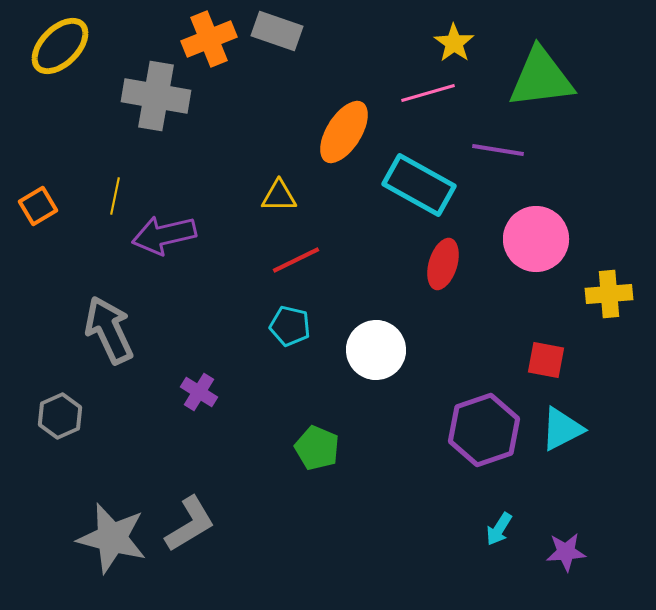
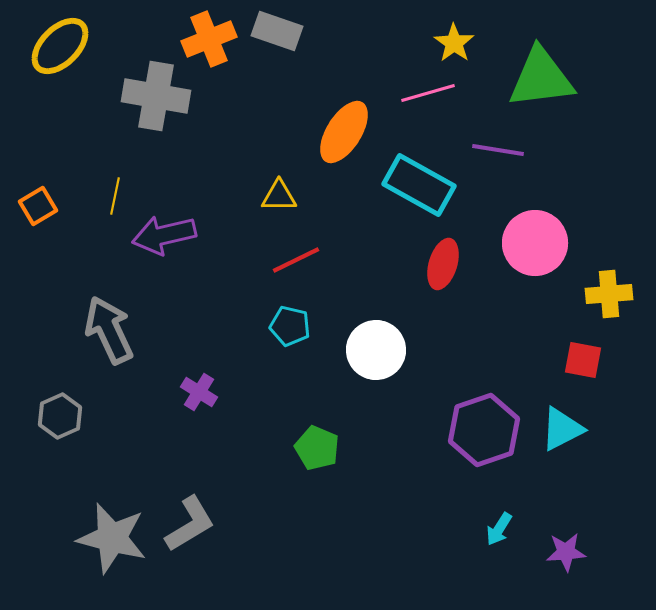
pink circle: moved 1 px left, 4 px down
red square: moved 37 px right
